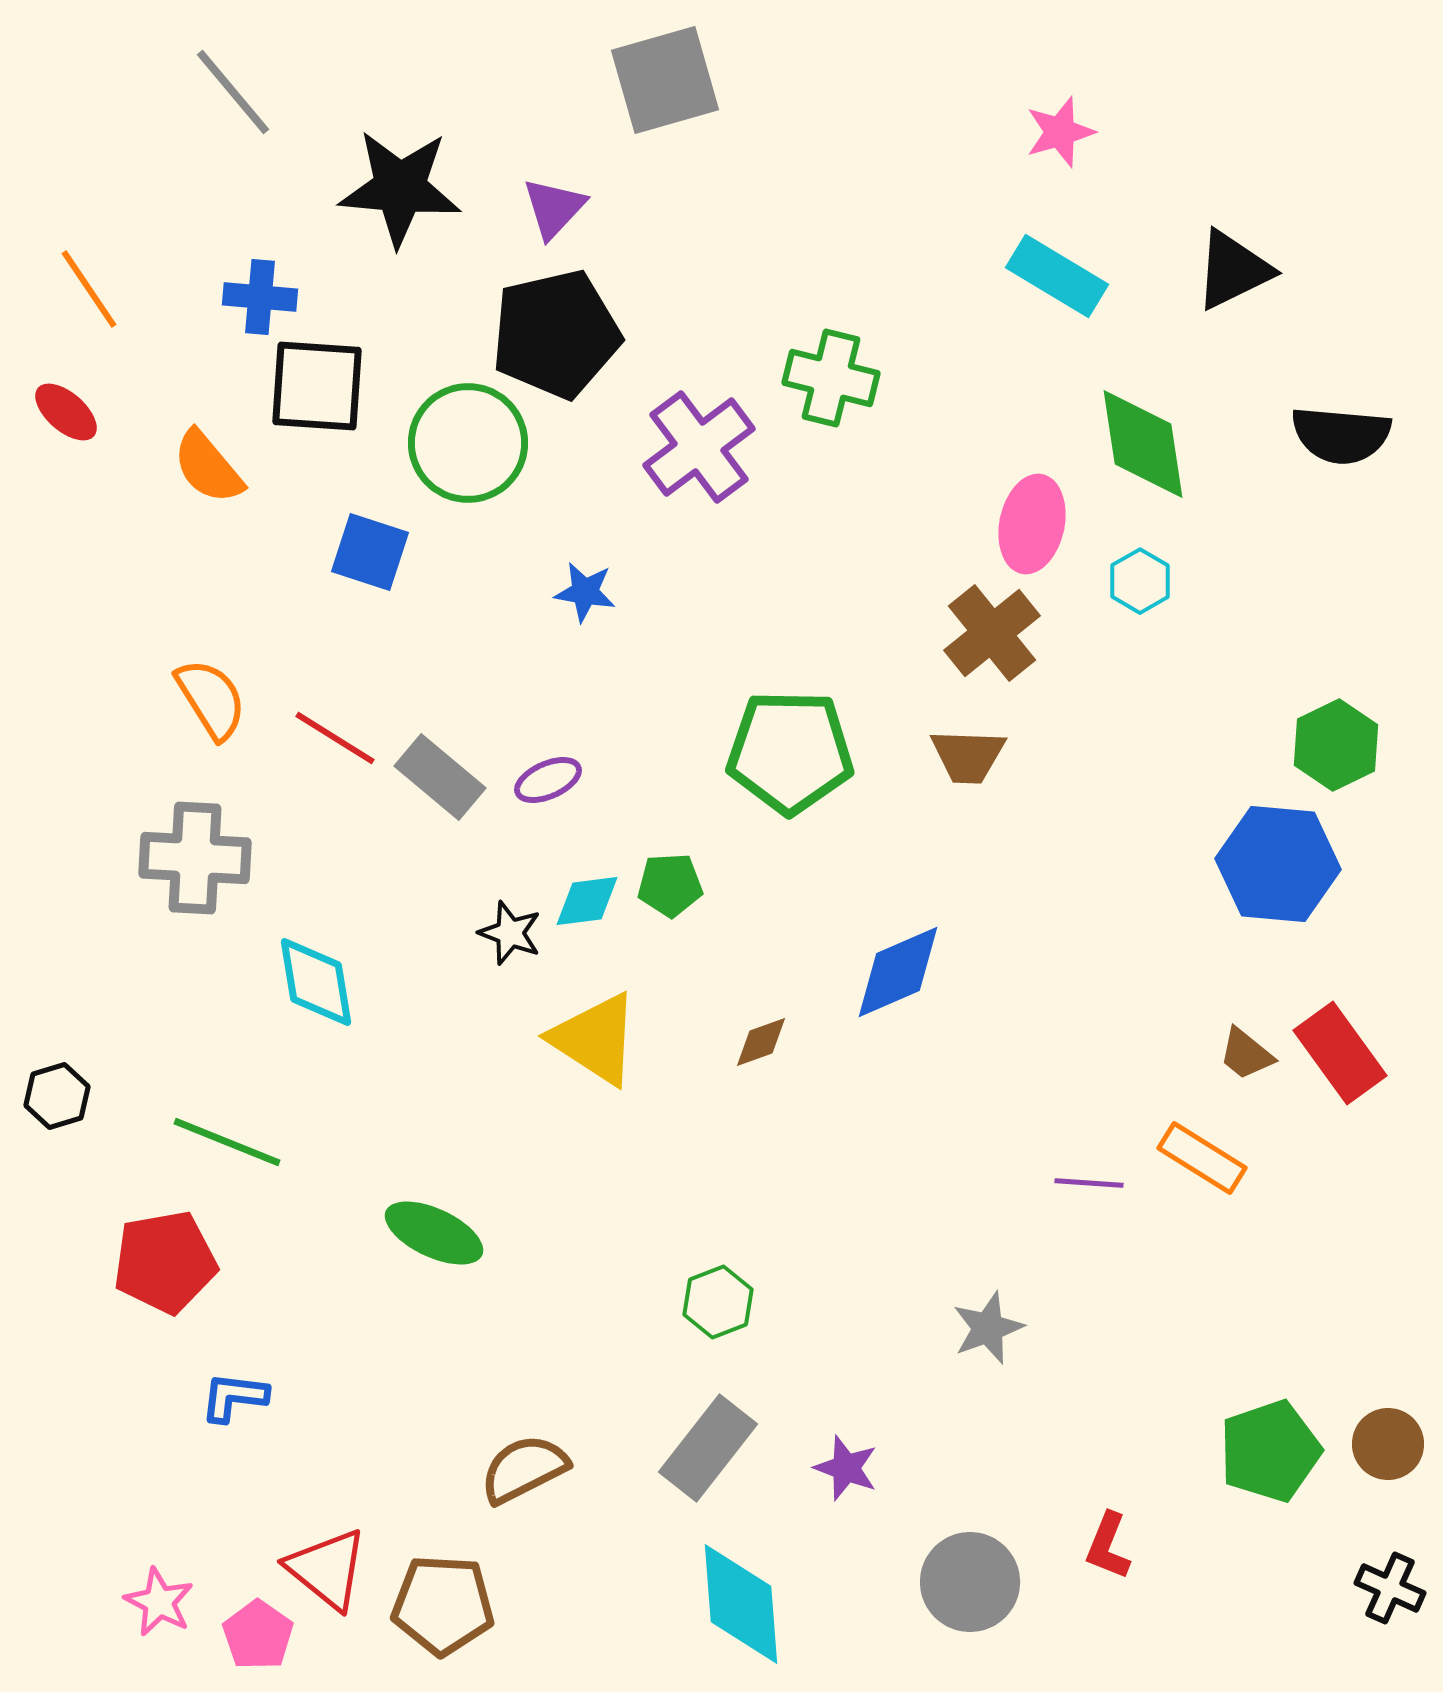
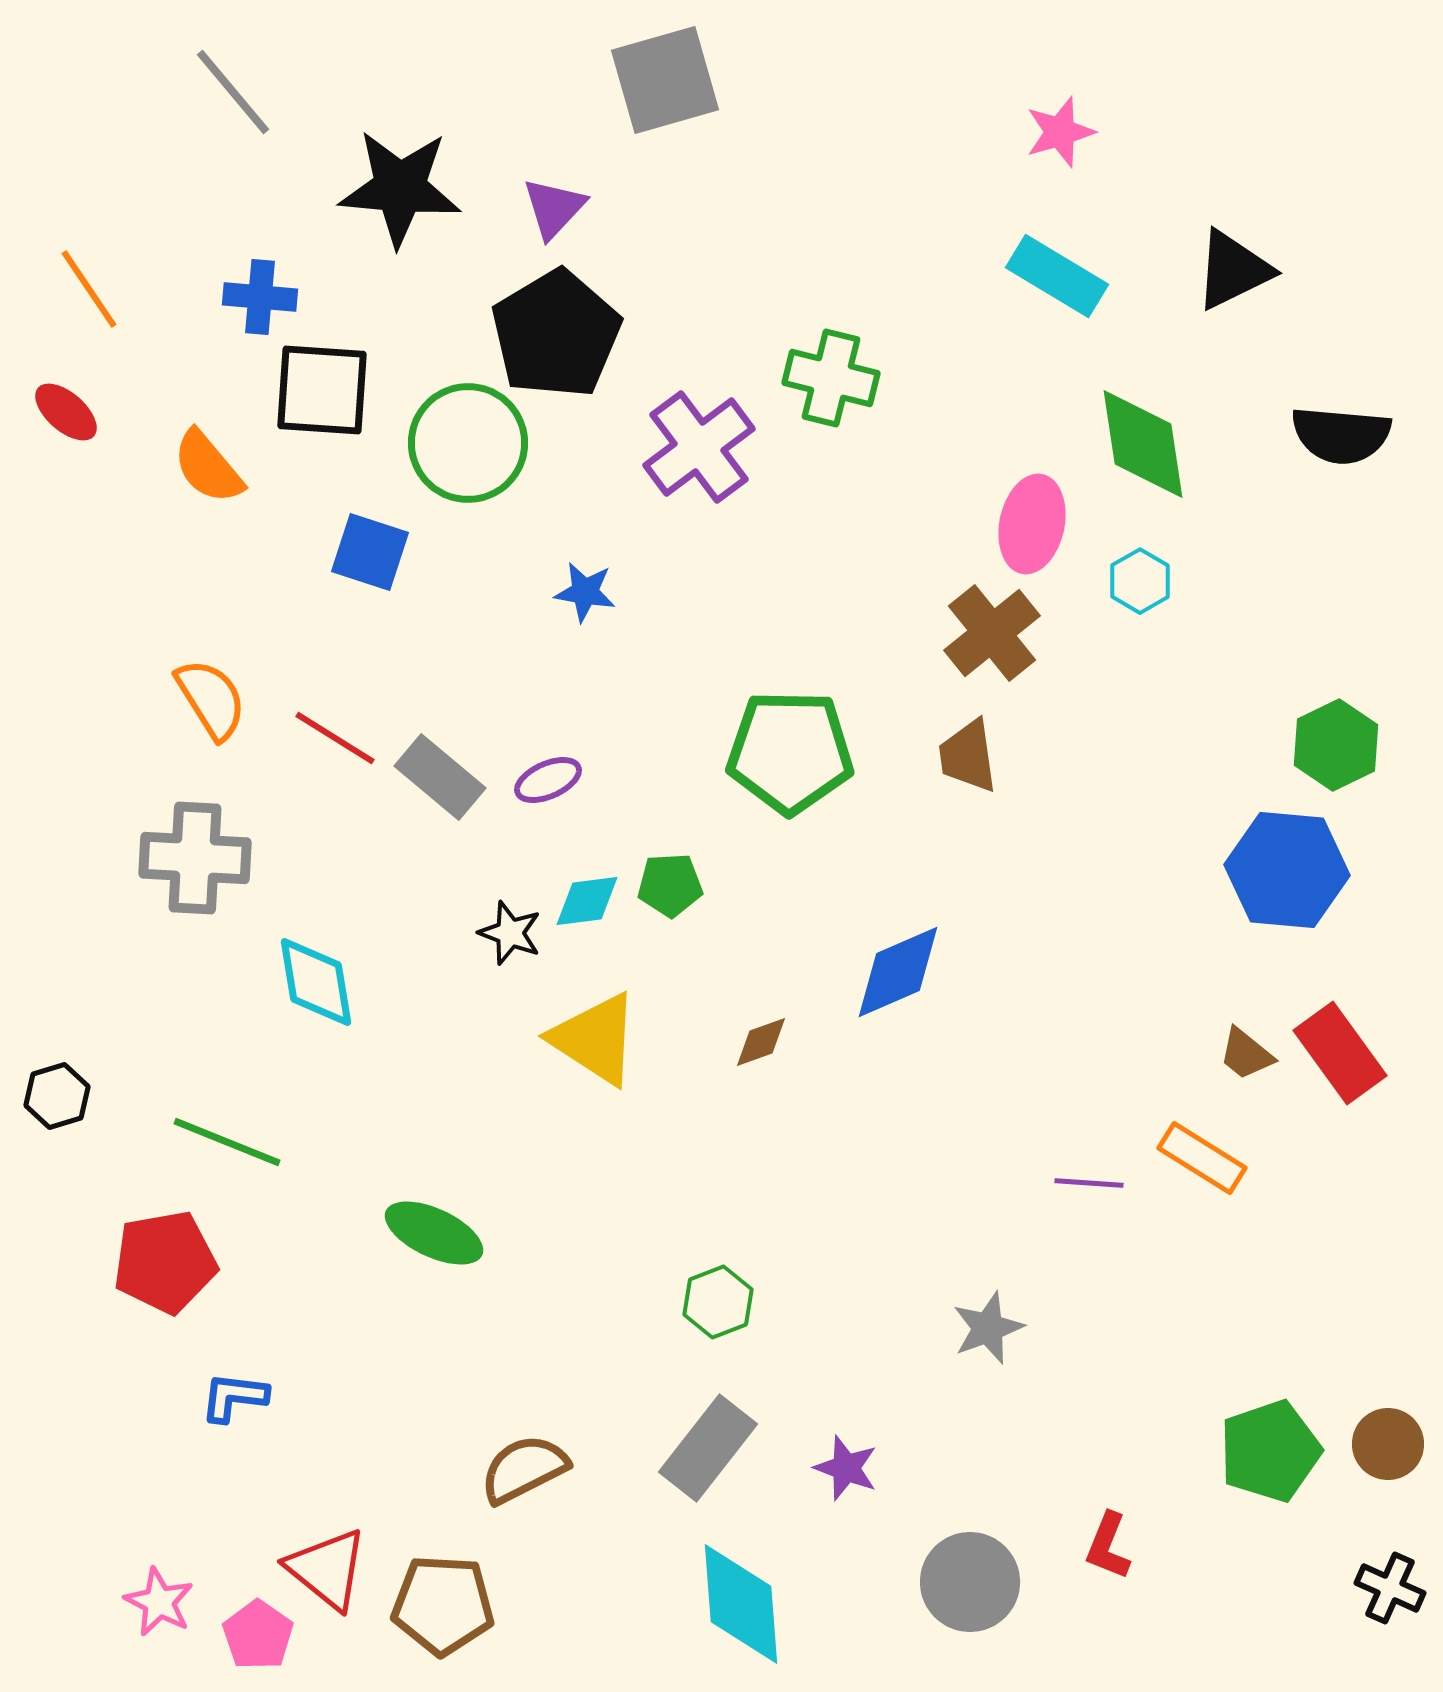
black pentagon at (556, 334): rotated 18 degrees counterclockwise
black square at (317, 386): moved 5 px right, 4 px down
brown trapezoid at (968, 756): rotated 80 degrees clockwise
blue hexagon at (1278, 864): moved 9 px right, 6 px down
